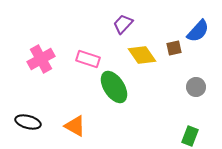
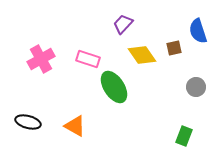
blue semicircle: rotated 120 degrees clockwise
green rectangle: moved 6 px left
